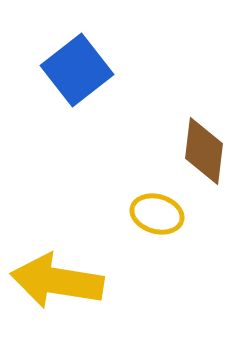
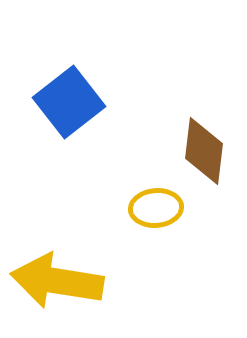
blue square: moved 8 px left, 32 px down
yellow ellipse: moved 1 px left, 6 px up; rotated 21 degrees counterclockwise
